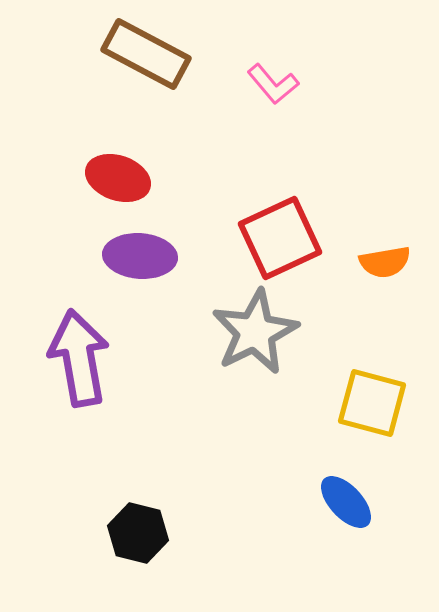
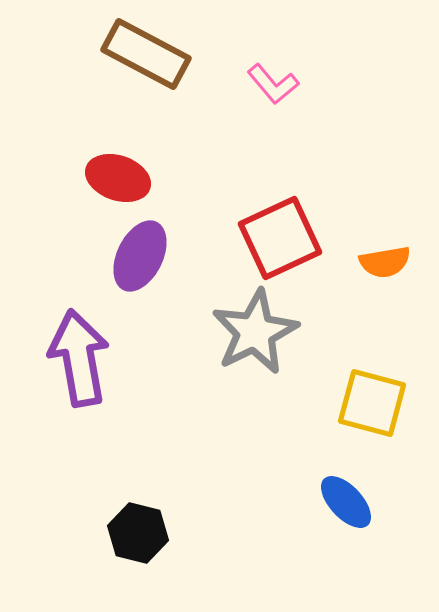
purple ellipse: rotated 68 degrees counterclockwise
